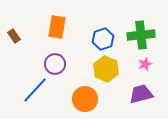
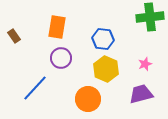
green cross: moved 9 px right, 18 px up
blue hexagon: rotated 25 degrees clockwise
purple circle: moved 6 px right, 6 px up
blue line: moved 2 px up
orange circle: moved 3 px right
